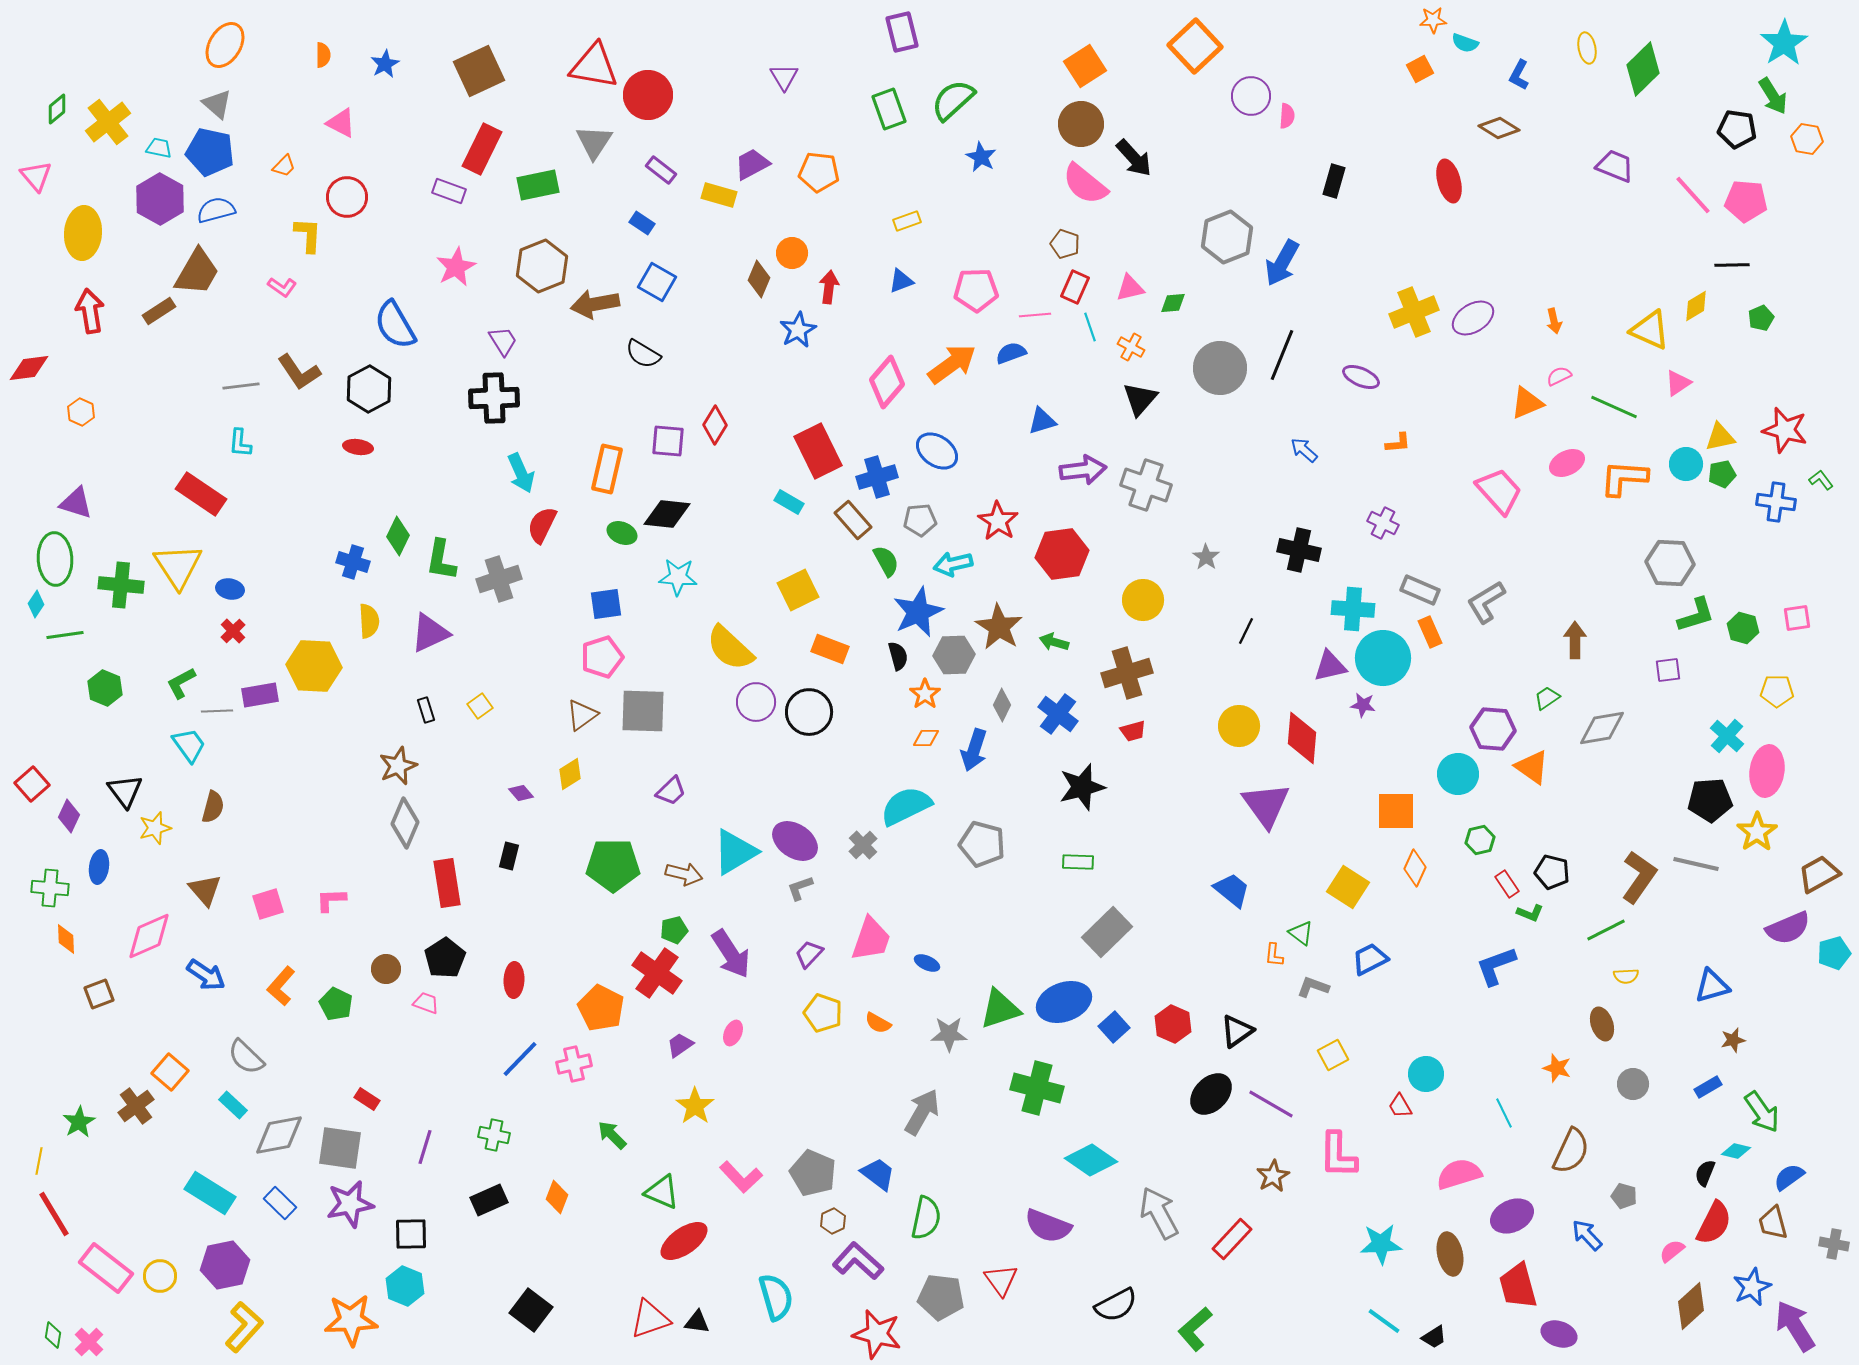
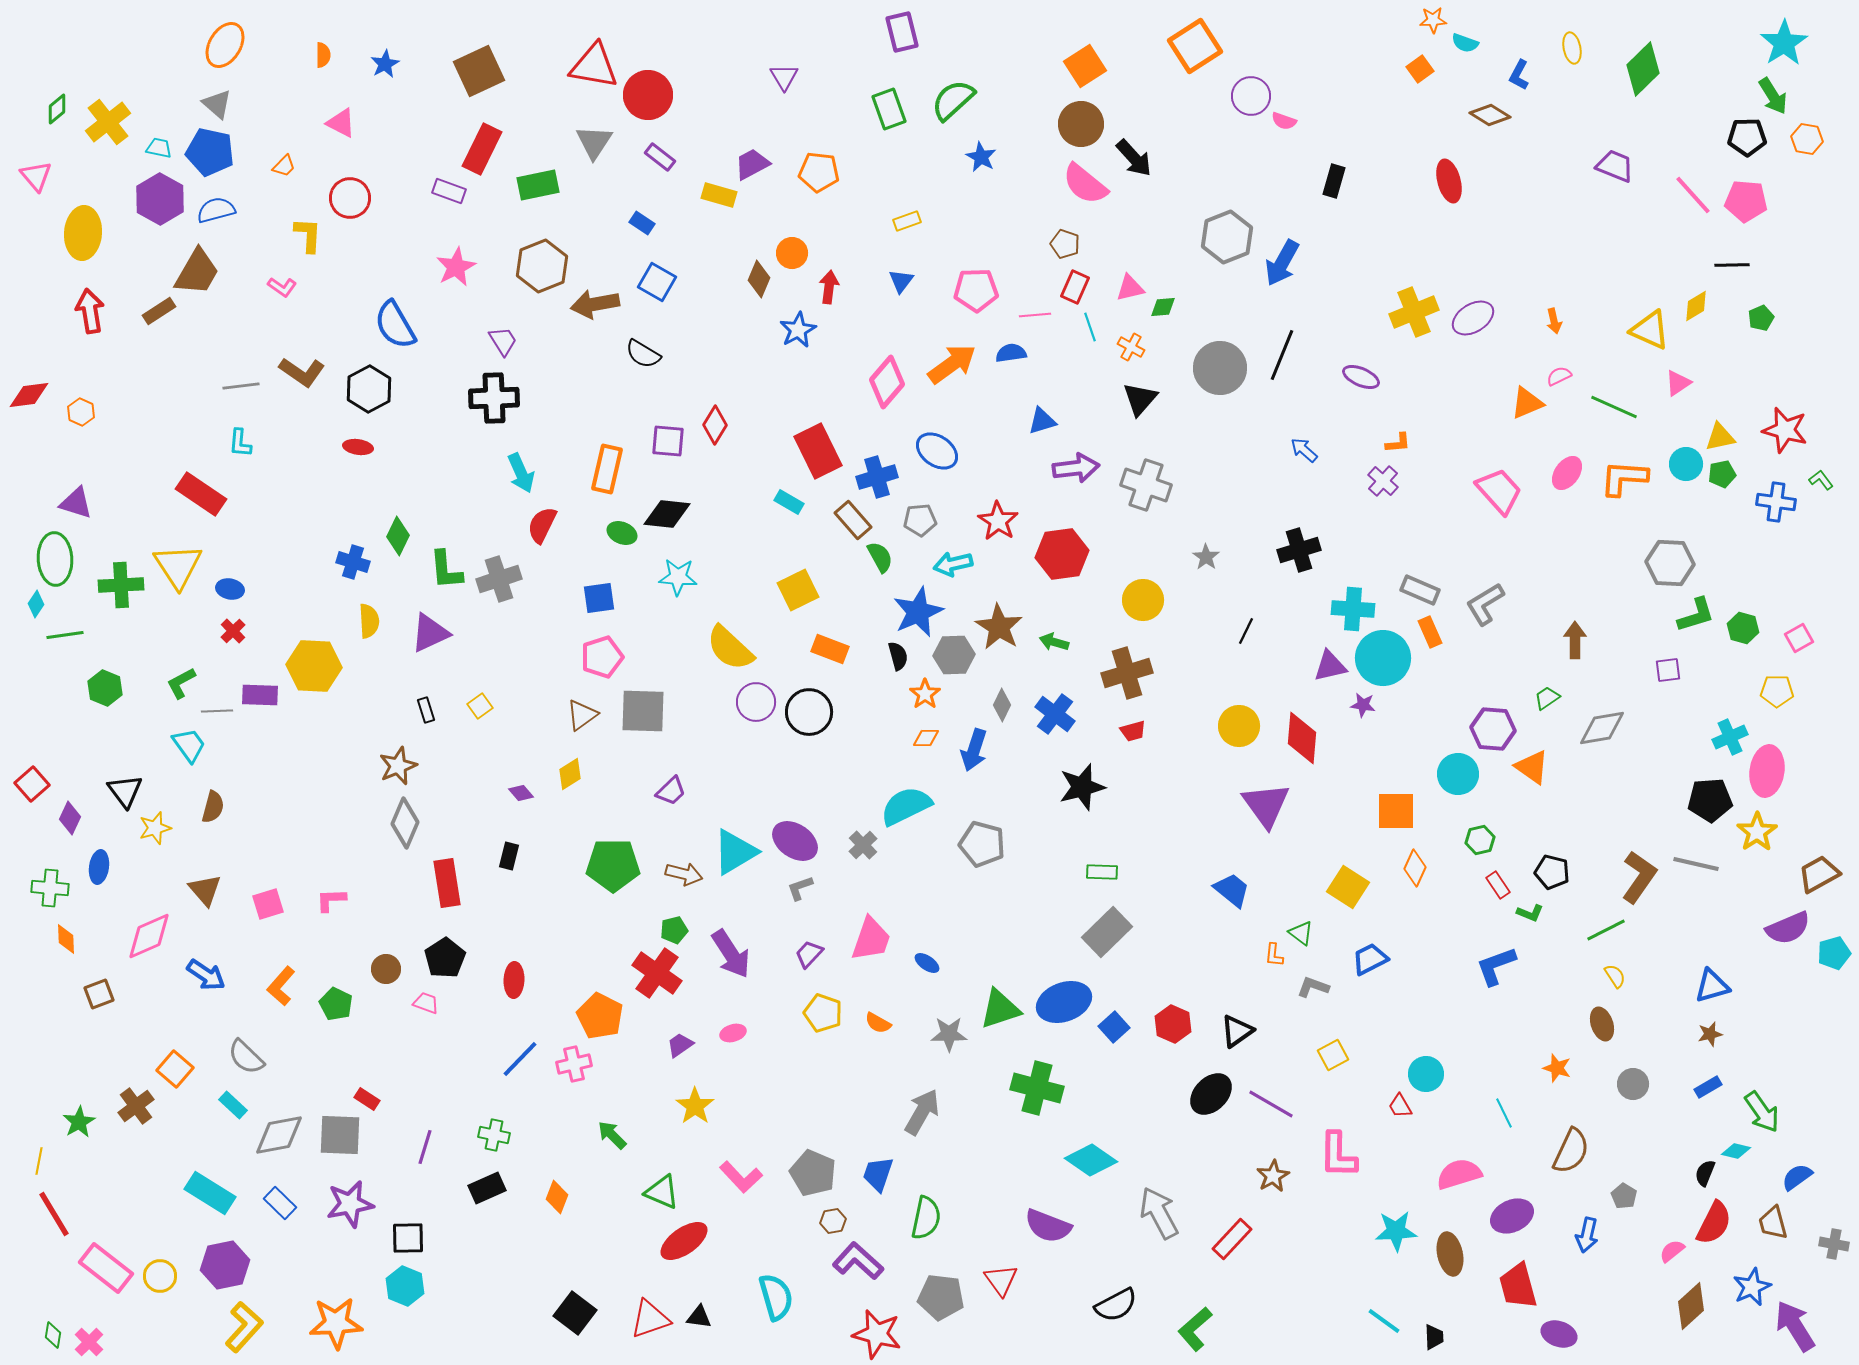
orange square at (1195, 46): rotated 10 degrees clockwise
yellow ellipse at (1587, 48): moved 15 px left
orange square at (1420, 69): rotated 8 degrees counterclockwise
pink semicircle at (1287, 116): moved 3 px left, 5 px down; rotated 105 degrees clockwise
brown diamond at (1499, 128): moved 9 px left, 13 px up
black pentagon at (1737, 129): moved 10 px right, 8 px down; rotated 9 degrees counterclockwise
purple rectangle at (661, 170): moved 1 px left, 13 px up
red circle at (347, 197): moved 3 px right, 1 px down
blue triangle at (901, 281): rotated 32 degrees counterclockwise
green diamond at (1173, 303): moved 10 px left, 4 px down
blue semicircle at (1011, 353): rotated 12 degrees clockwise
red diamond at (29, 368): moved 27 px down
brown L-shape at (299, 372): moved 3 px right; rotated 21 degrees counterclockwise
pink ellipse at (1567, 463): moved 10 px down; rotated 28 degrees counterclockwise
purple arrow at (1083, 470): moved 7 px left, 2 px up
purple cross at (1383, 523): moved 42 px up; rotated 16 degrees clockwise
black cross at (1299, 550): rotated 30 degrees counterclockwise
green L-shape at (441, 560): moved 5 px right, 10 px down; rotated 15 degrees counterclockwise
green semicircle at (886, 561): moved 6 px left, 4 px up
green cross at (121, 585): rotated 9 degrees counterclockwise
gray L-shape at (1486, 602): moved 1 px left, 2 px down
blue square at (606, 604): moved 7 px left, 6 px up
pink square at (1797, 618): moved 2 px right, 20 px down; rotated 20 degrees counterclockwise
purple rectangle at (260, 695): rotated 12 degrees clockwise
blue cross at (1058, 714): moved 3 px left
cyan cross at (1727, 736): moved 3 px right, 1 px down; rotated 24 degrees clockwise
purple diamond at (69, 816): moved 1 px right, 2 px down
green rectangle at (1078, 862): moved 24 px right, 10 px down
red rectangle at (1507, 884): moved 9 px left, 1 px down
blue ellipse at (927, 963): rotated 10 degrees clockwise
yellow semicircle at (1626, 976): moved 11 px left; rotated 120 degrees counterclockwise
orange pentagon at (601, 1008): moved 1 px left, 8 px down
pink ellipse at (733, 1033): rotated 50 degrees clockwise
brown star at (1733, 1040): moved 23 px left, 6 px up
orange square at (170, 1072): moved 5 px right, 3 px up
gray square at (340, 1148): moved 13 px up; rotated 6 degrees counterclockwise
blue trapezoid at (878, 1174): rotated 108 degrees counterclockwise
blue semicircle at (1789, 1177): moved 8 px right
gray pentagon at (1624, 1196): rotated 15 degrees clockwise
black rectangle at (489, 1200): moved 2 px left, 12 px up
brown hexagon at (833, 1221): rotated 15 degrees clockwise
black square at (411, 1234): moved 3 px left, 4 px down
blue arrow at (1587, 1235): rotated 124 degrees counterclockwise
cyan star at (1381, 1244): moved 15 px right, 13 px up
black square at (531, 1310): moved 44 px right, 3 px down
orange star at (351, 1320): moved 15 px left, 3 px down
black triangle at (697, 1322): moved 2 px right, 5 px up
black trapezoid at (1434, 1337): rotated 60 degrees counterclockwise
